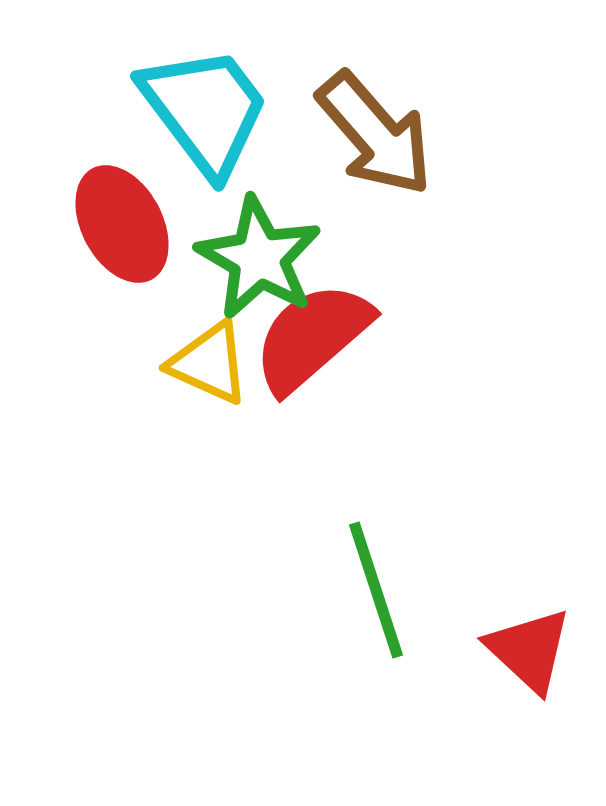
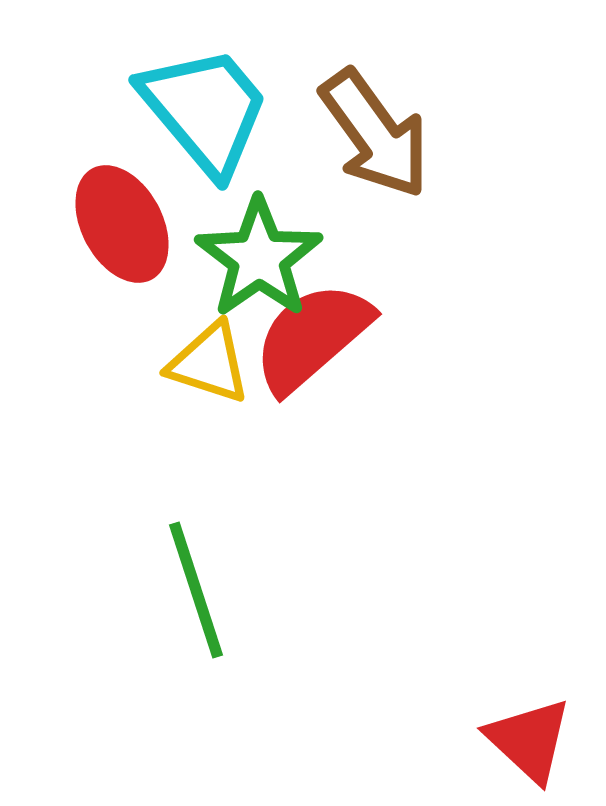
cyan trapezoid: rotated 3 degrees counterclockwise
brown arrow: rotated 5 degrees clockwise
green star: rotated 7 degrees clockwise
yellow triangle: rotated 6 degrees counterclockwise
green line: moved 180 px left
red triangle: moved 90 px down
